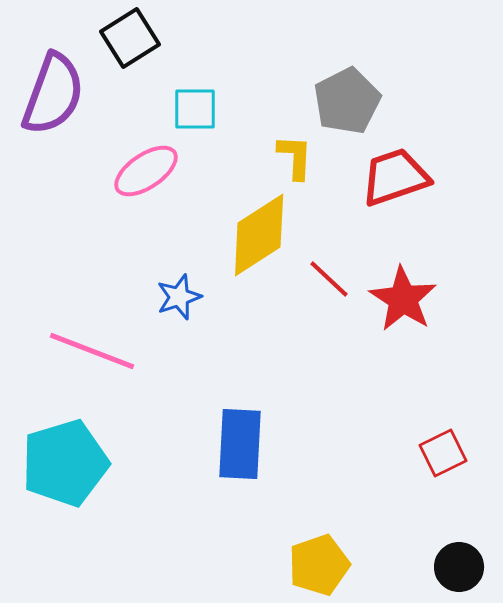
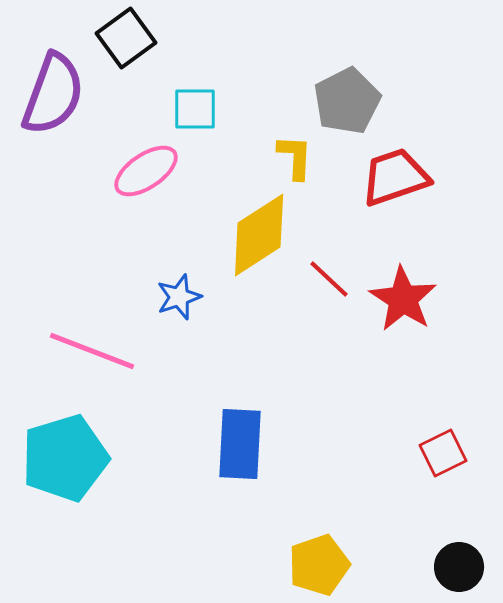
black square: moved 4 px left; rotated 4 degrees counterclockwise
cyan pentagon: moved 5 px up
